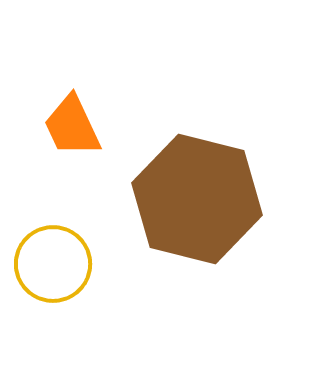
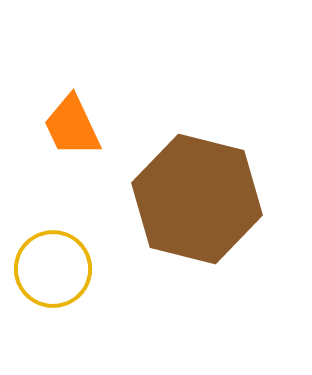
yellow circle: moved 5 px down
